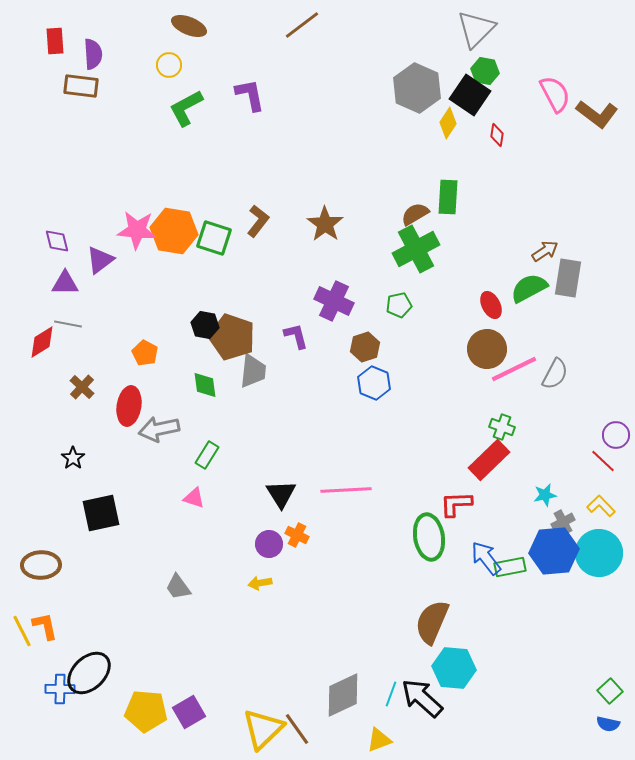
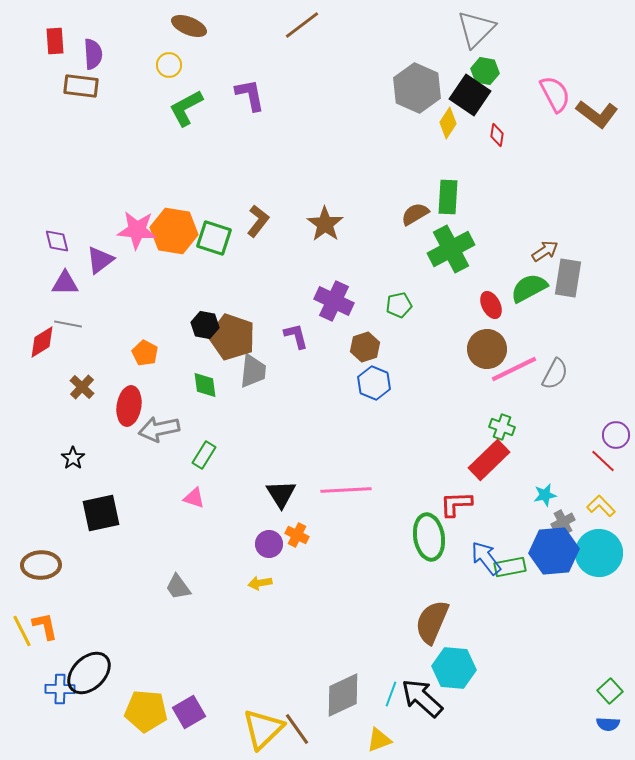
green cross at (416, 249): moved 35 px right
green rectangle at (207, 455): moved 3 px left
blue semicircle at (608, 724): rotated 10 degrees counterclockwise
